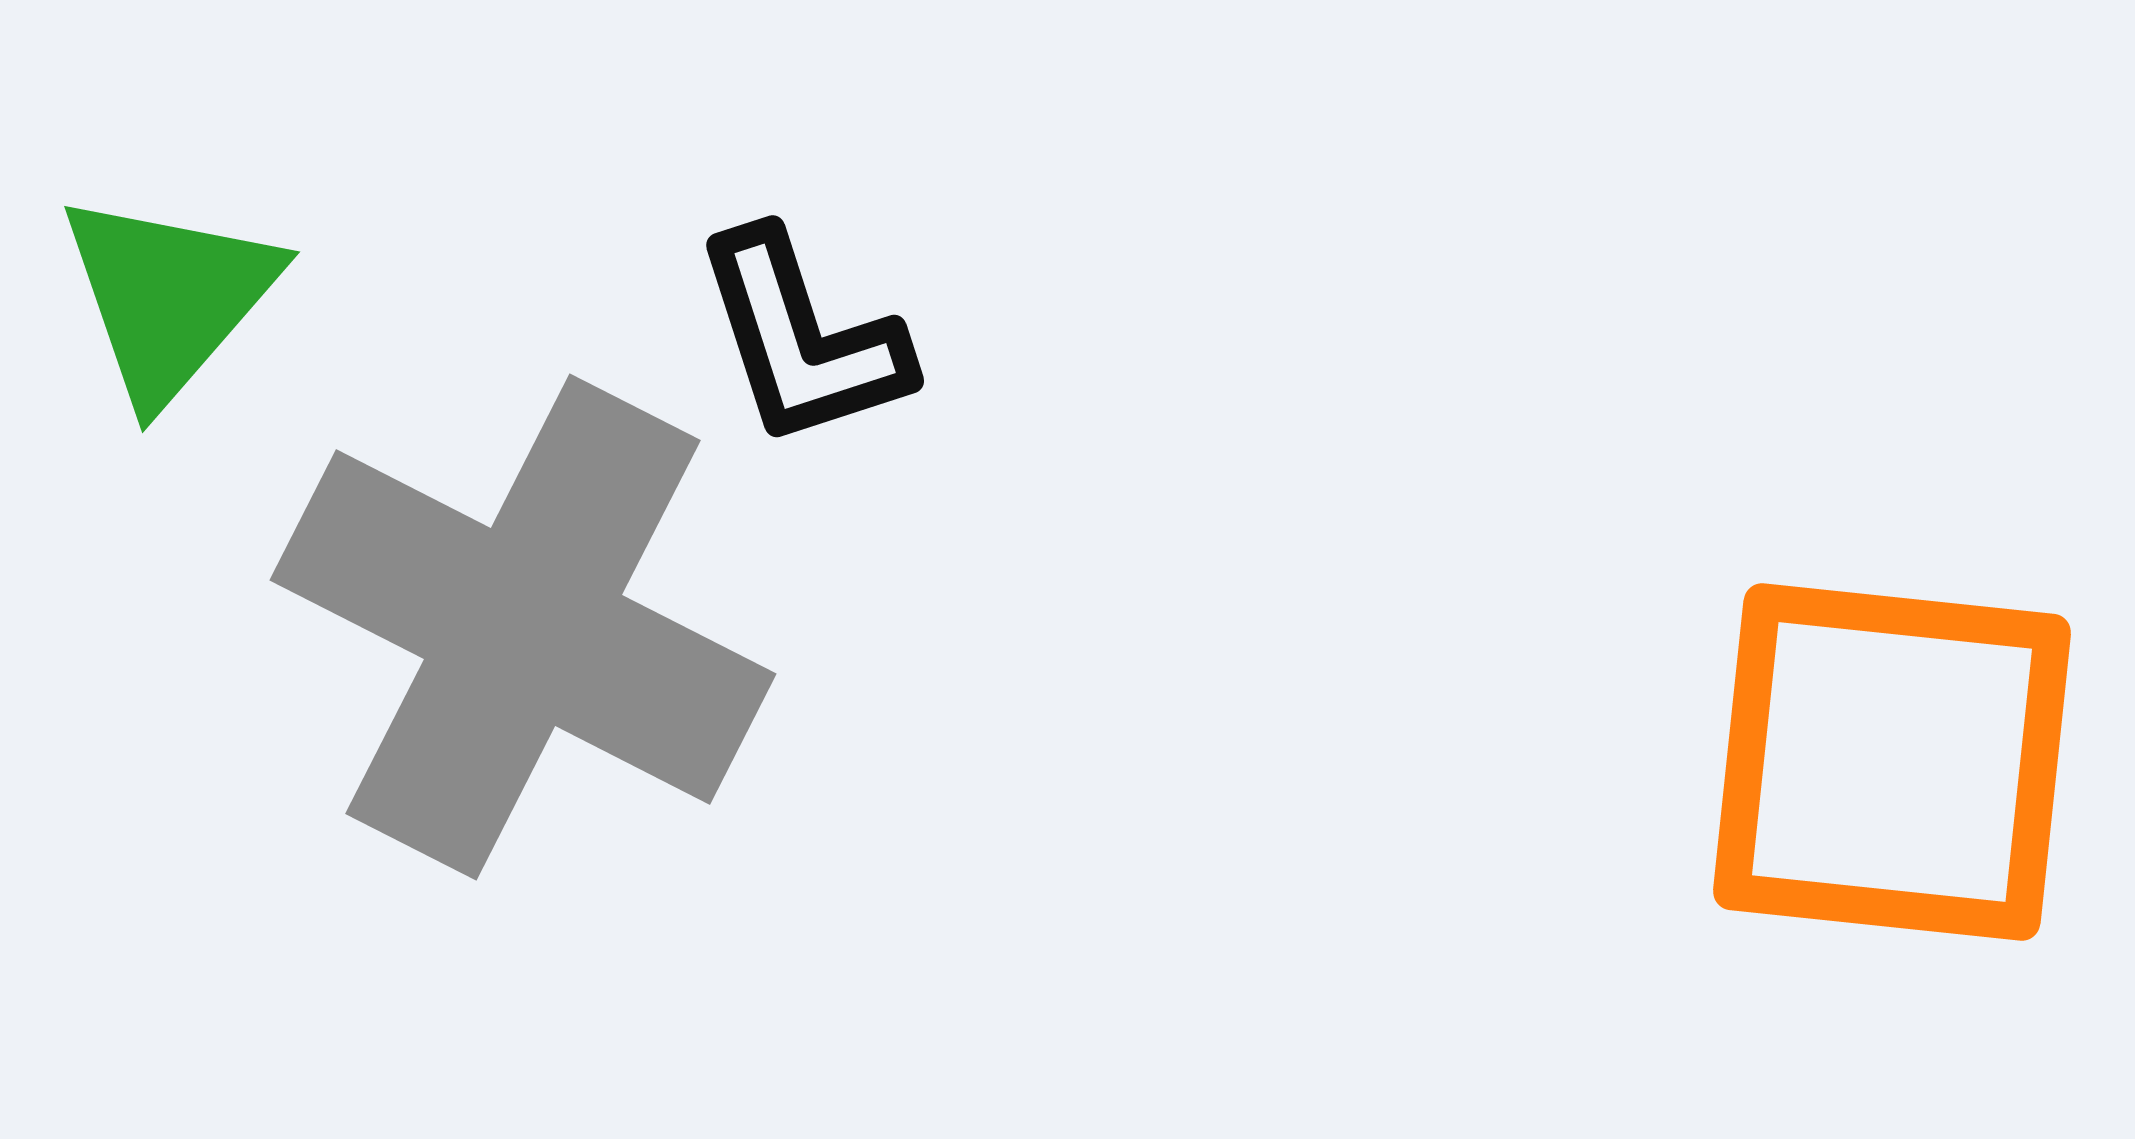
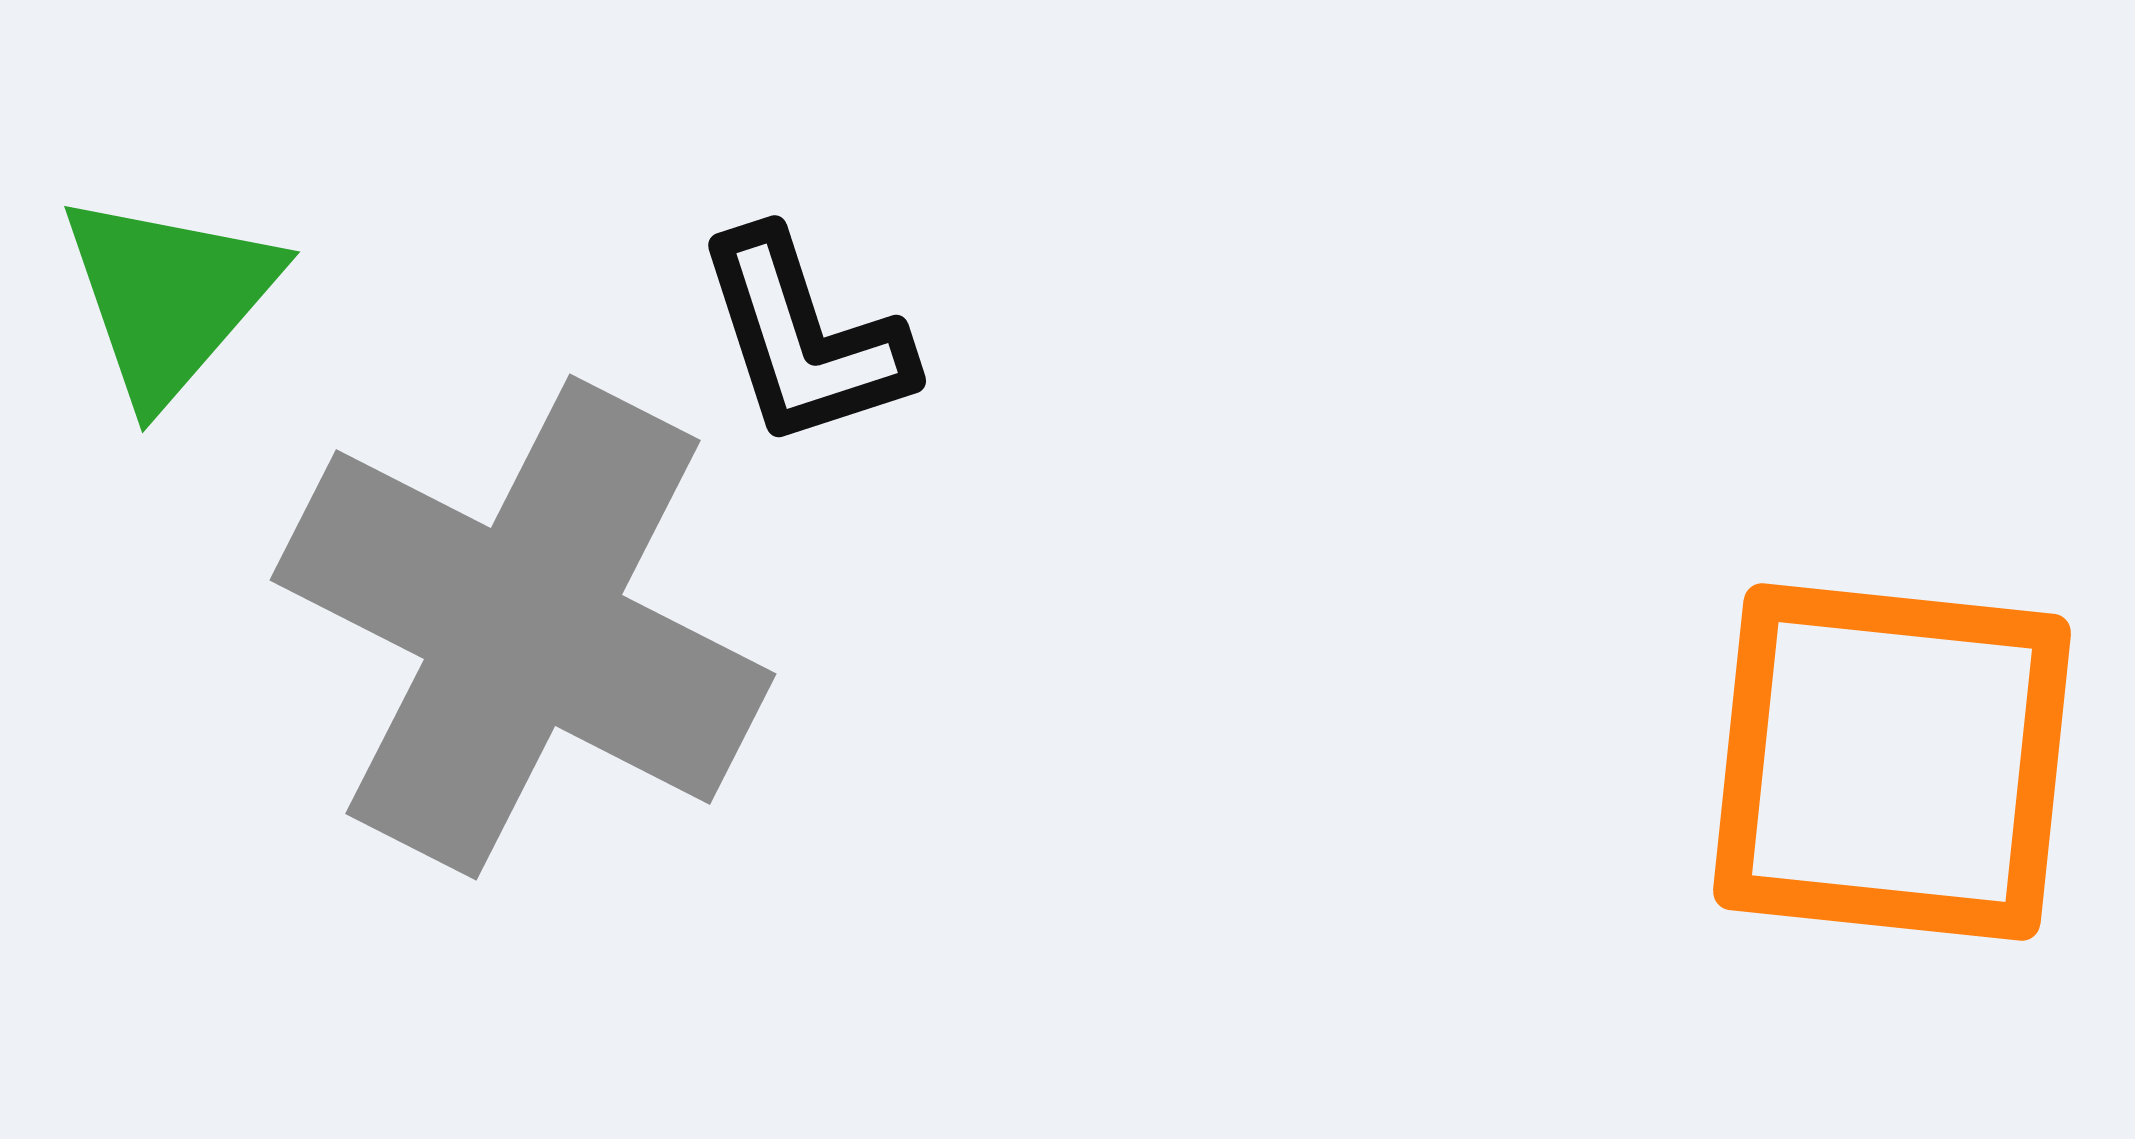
black L-shape: moved 2 px right
